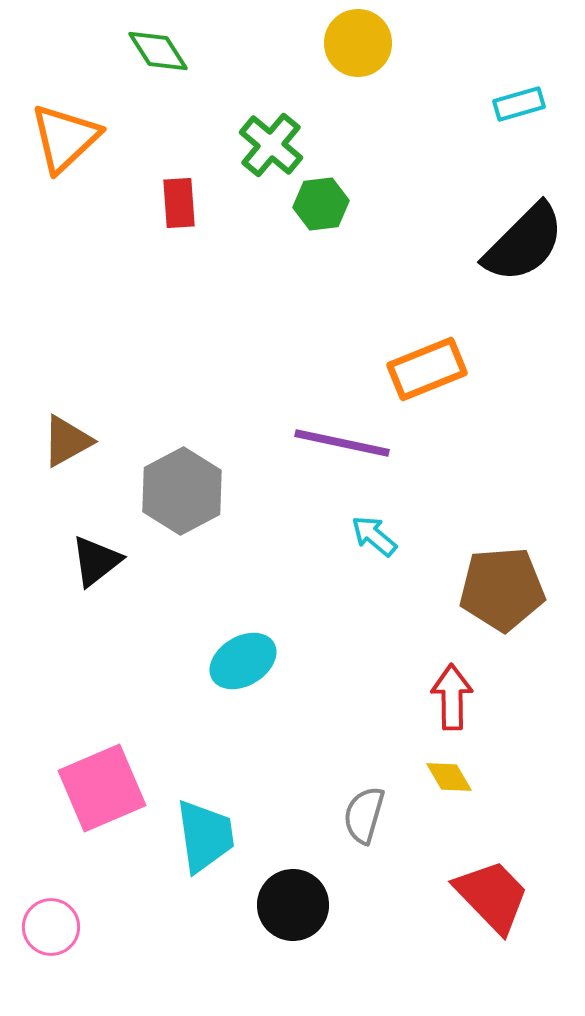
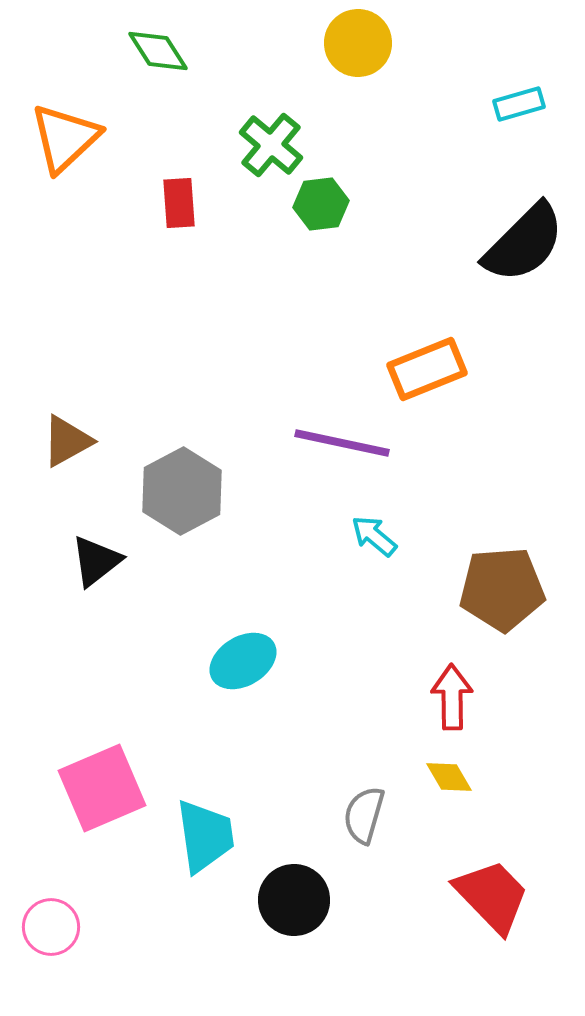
black circle: moved 1 px right, 5 px up
